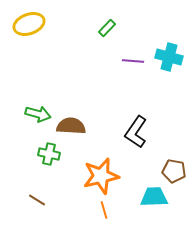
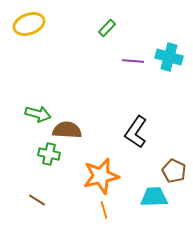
brown semicircle: moved 4 px left, 4 px down
brown pentagon: rotated 15 degrees clockwise
